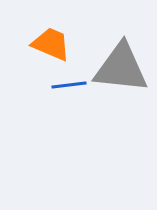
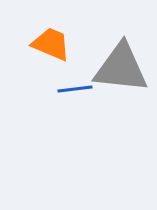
blue line: moved 6 px right, 4 px down
